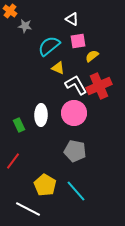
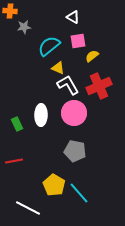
orange cross: rotated 32 degrees counterclockwise
white triangle: moved 1 px right, 2 px up
gray star: moved 1 px left, 1 px down; rotated 16 degrees counterclockwise
white L-shape: moved 8 px left
green rectangle: moved 2 px left, 1 px up
red line: moved 1 px right; rotated 42 degrees clockwise
yellow pentagon: moved 9 px right
cyan line: moved 3 px right, 2 px down
white line: moved 1 px up
